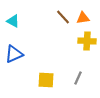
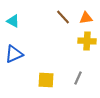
orange triangle: moved 3 px right
